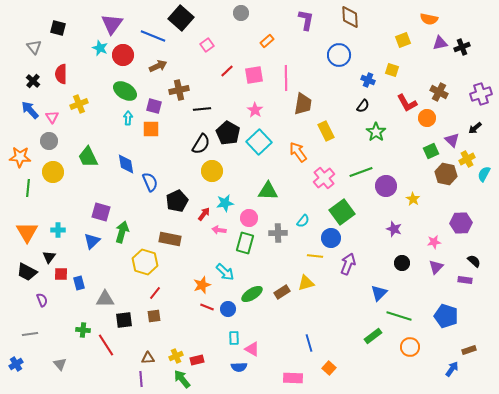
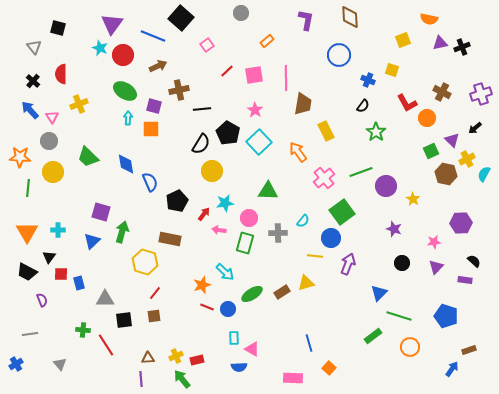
brown cross at (439, 92): moved 3 px right
green trapezoid at (88, 157): rotated 20 degrees counterclockwise
